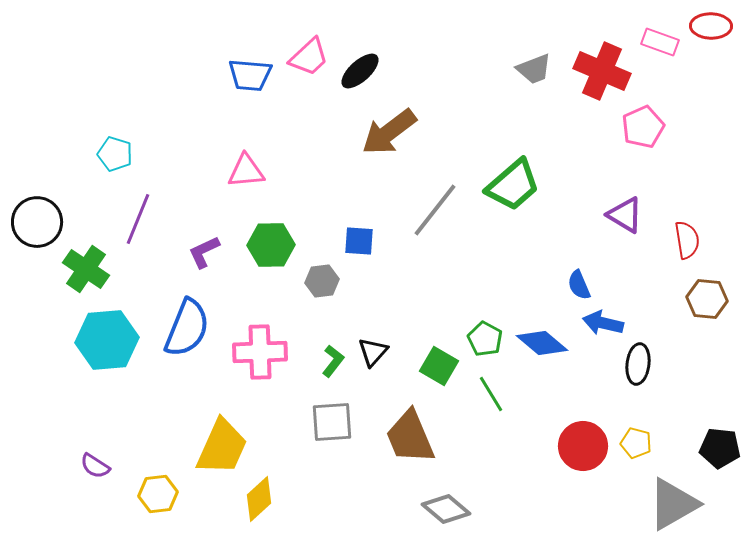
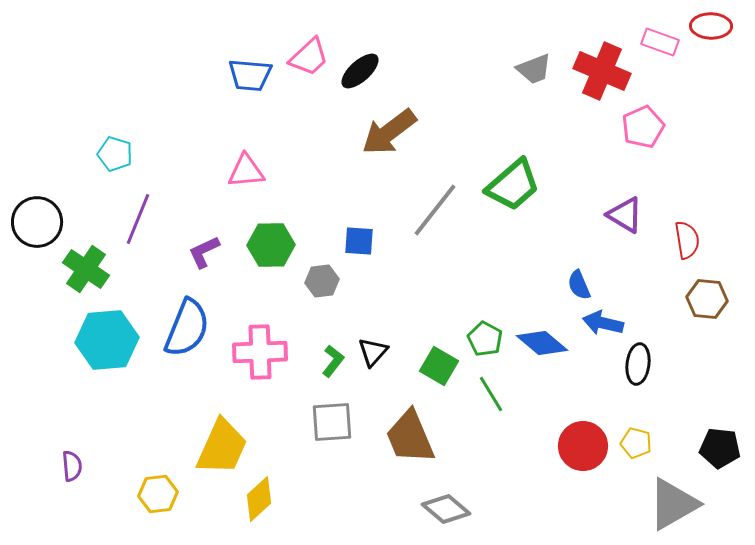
purple semicircle at (95, 466): moved 23 px left; rotated 128 degrees counterclockwise
